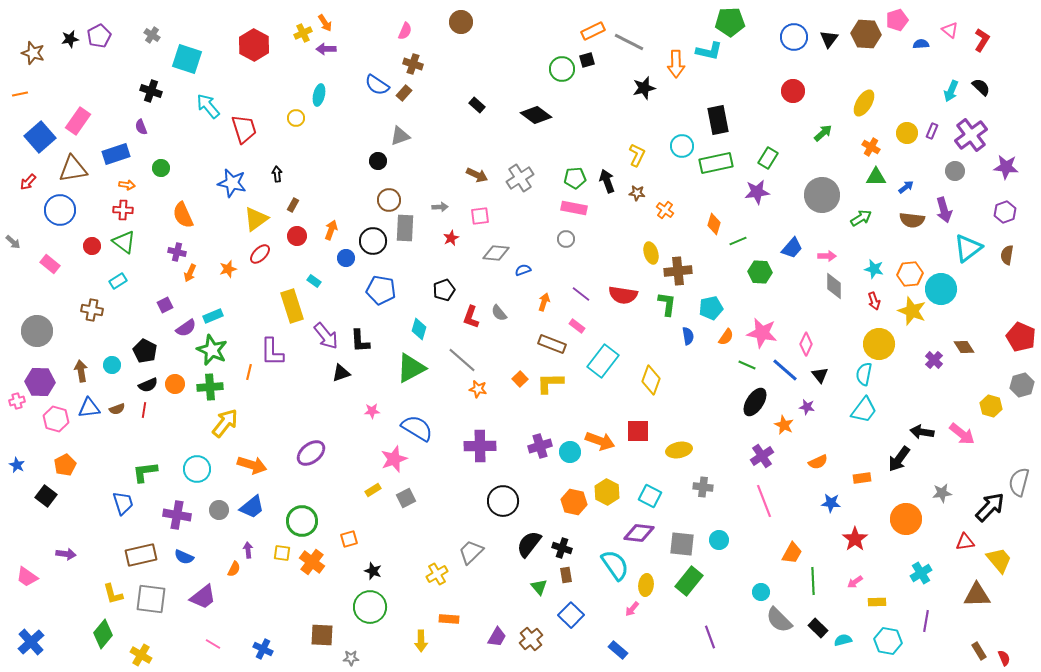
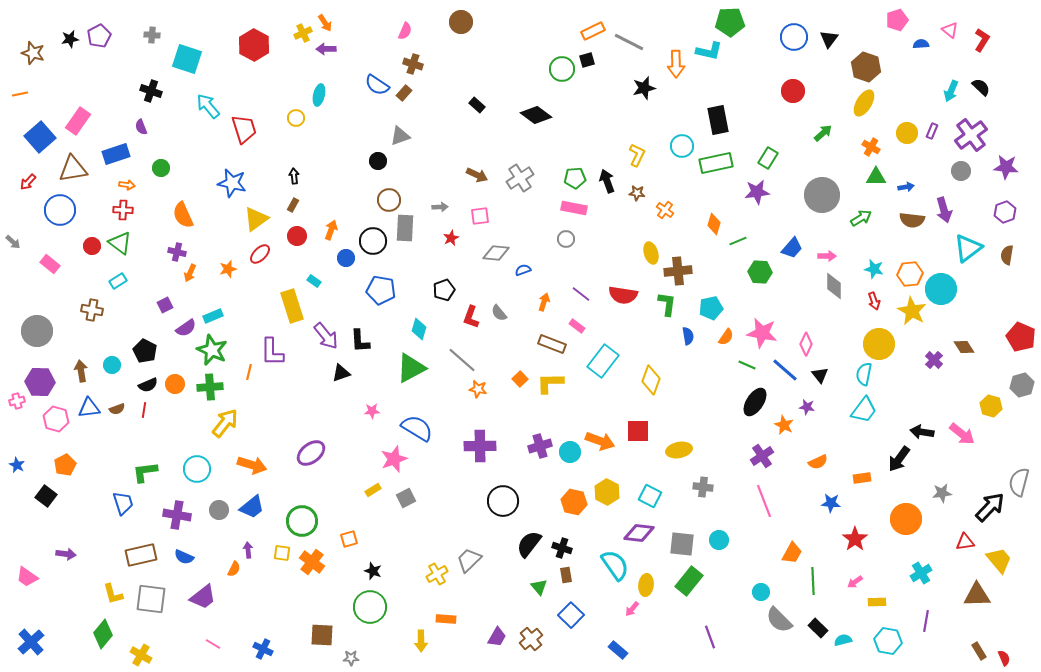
brown hexagon at (866, 34): moved 33 px down; rotated 16 degrees clockwise
gray cross at (152, 35): rotated 28 degrees counterclockwise
gray circle at (955, 171): moved 6 px right
black arrow at (277, 174): moved 17 px right, 2 px down
blue arrow at (906, 187): rotated 28 degrees clockwise
green triangle at (124, 242): moved 4 px left, 1 px down
yellow star at (912, 311): rotated 8 degrees clockwise
gray trapezoid at (471, 552): moved 2 px left, 8 px down
orange rectangle at (449, 619): moved 3 px left
